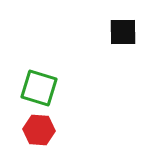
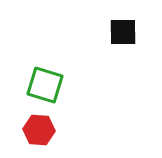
green square: moved 6 px right, 3 px up
